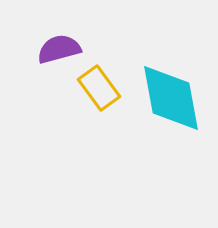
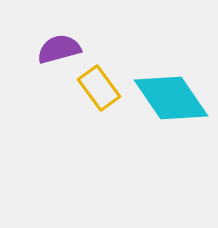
cyan diamond: rotated 24 degrees counterclockwise
